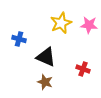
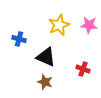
yellow star: moved 2 px left, 2 px down
